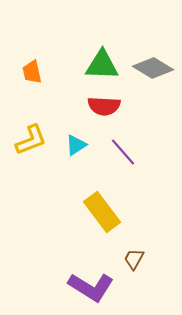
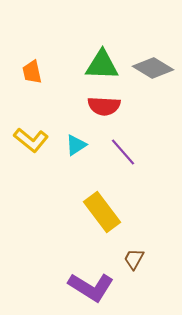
yellow L-shape: rotated 60 degrees clockwise
